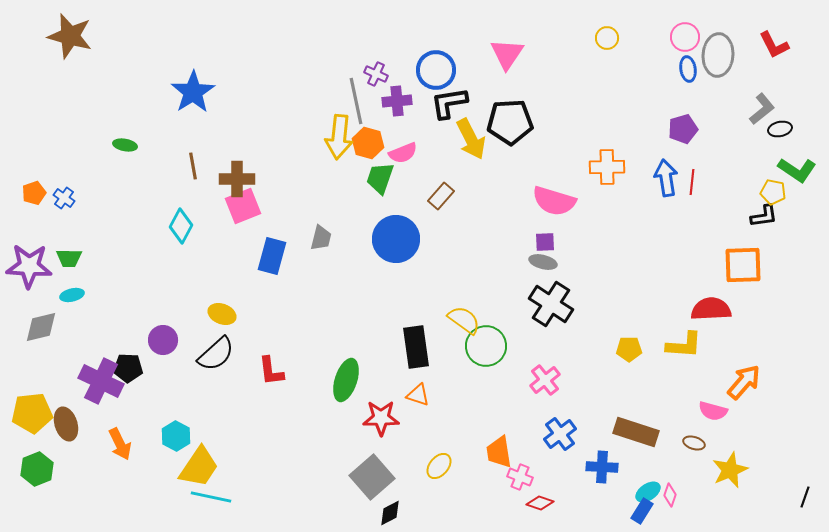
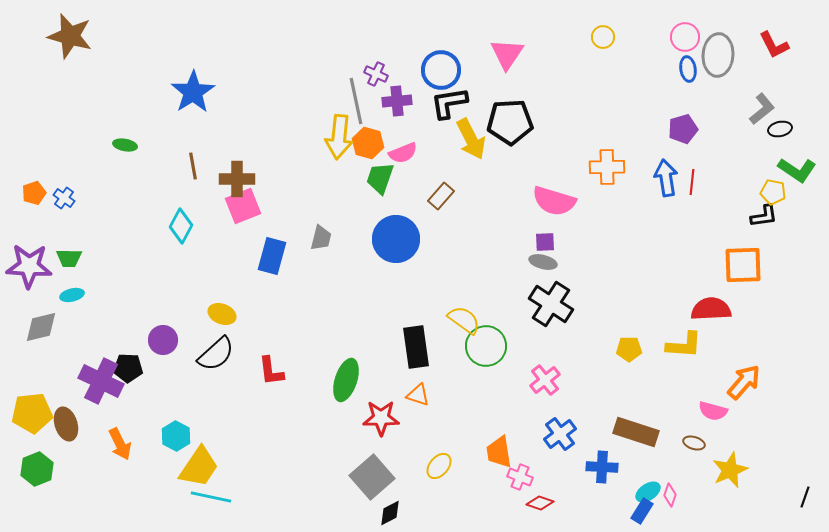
yellow circle at (607, 38): moved 4 px left, 1 px up
blue circle at (436, 70): moved 5 px right
